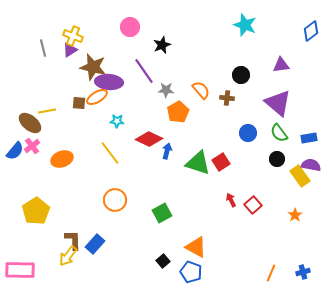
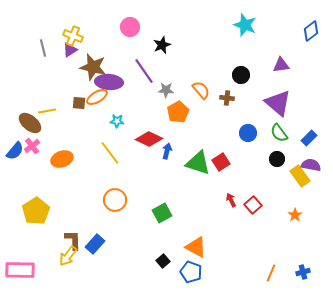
blue rectangle at (309, 138): rotated 35 degrees counterclockwise
